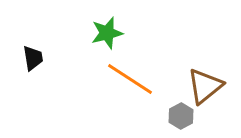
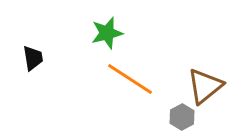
gray hexagon: moved 1 px right, 1 px down
